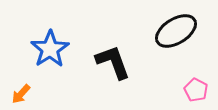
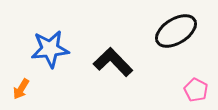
blue star: rotated 27 degrees clockwise
black L-shape: rotated 24 degrees counterclockwise
orange arrow: moved 5 px up; rotated 10 degrees counterclockwise
